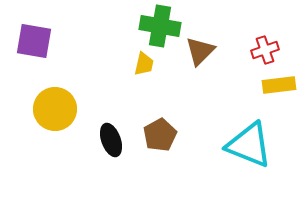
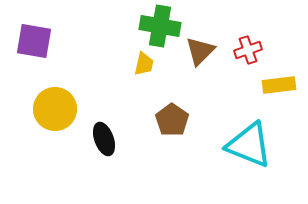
red cross: moved 17 px left
brown pentagon: moved 12 px right, 15 px up; rotated 8 degrees counterclockwise
black ellipse: moved 7 px left, 1 px up
